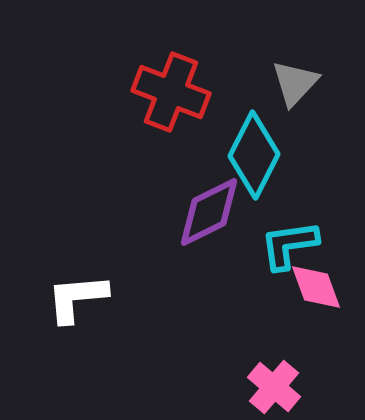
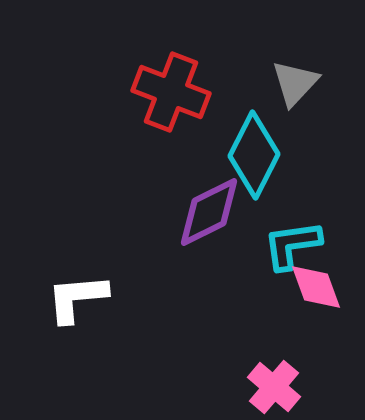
cyan L-shape: moved 3 px right
